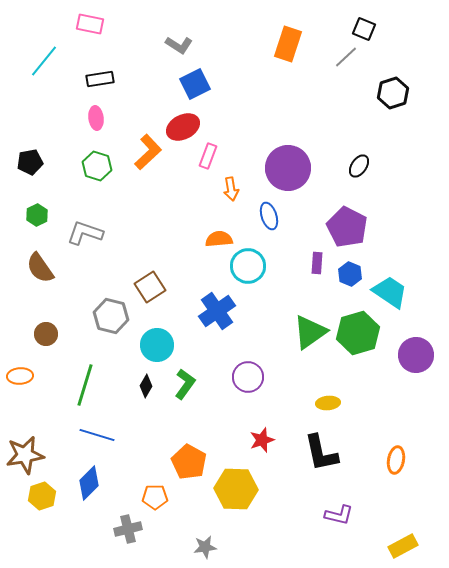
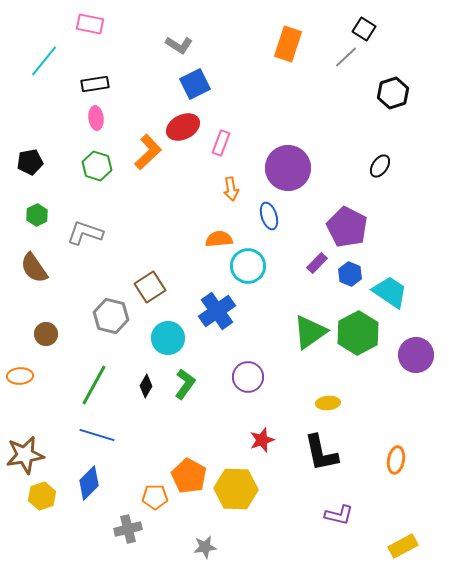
black square at (364, 29): rotated 10 degrees clockwise
black rectangle at (100, 79): moved 5 px left, 5 px down
pink rectangle at (208, 156): moved 13 px right, 13 px up
black ellipse at (359, 166): moved 21 px right
purple rectangle at (317, 263): rotated 40 degrees clockwise
brown semicircle at (40, 268): moved 6 px left
green hexagon at (358, 333): rotated 12 degrees counterclockwise
cyan circle at (157, 345): moved 11 px right, 7 px up
green line at (85, 385): moved 9 px right; rotated 12 degrees clockwise
orange pentagon at (189, 462): moved 14 px down
